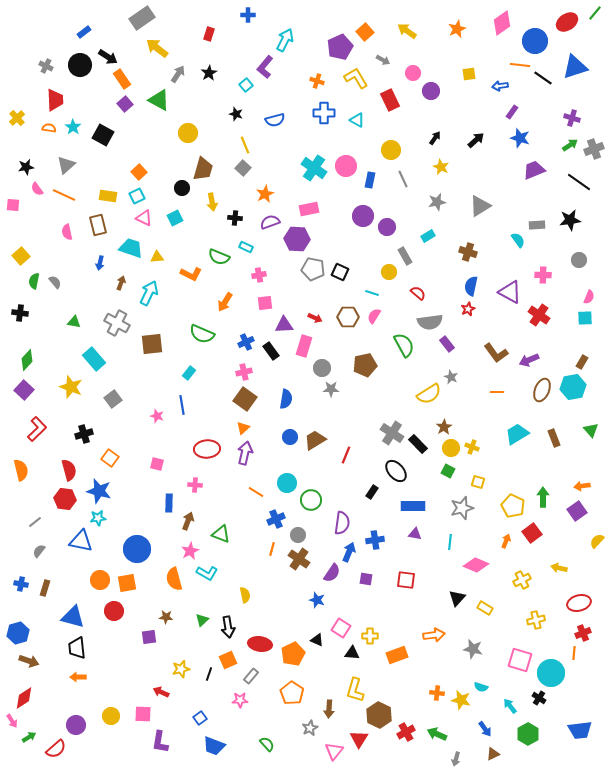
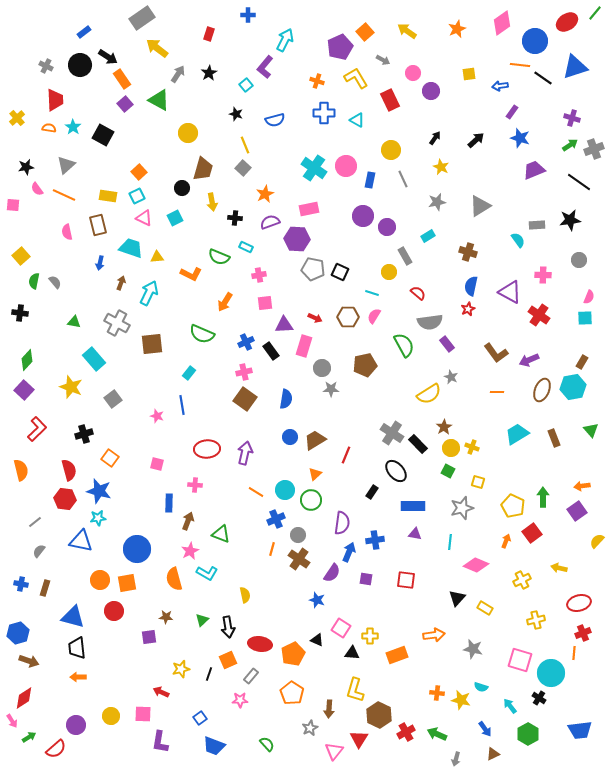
orange triangle at (243, 428): moved 72 px right, 46 px down
cyan circle at (287, 483): moved 2 px left, 7 px down
